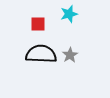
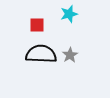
red square: moved 1 px left, 1 px down
